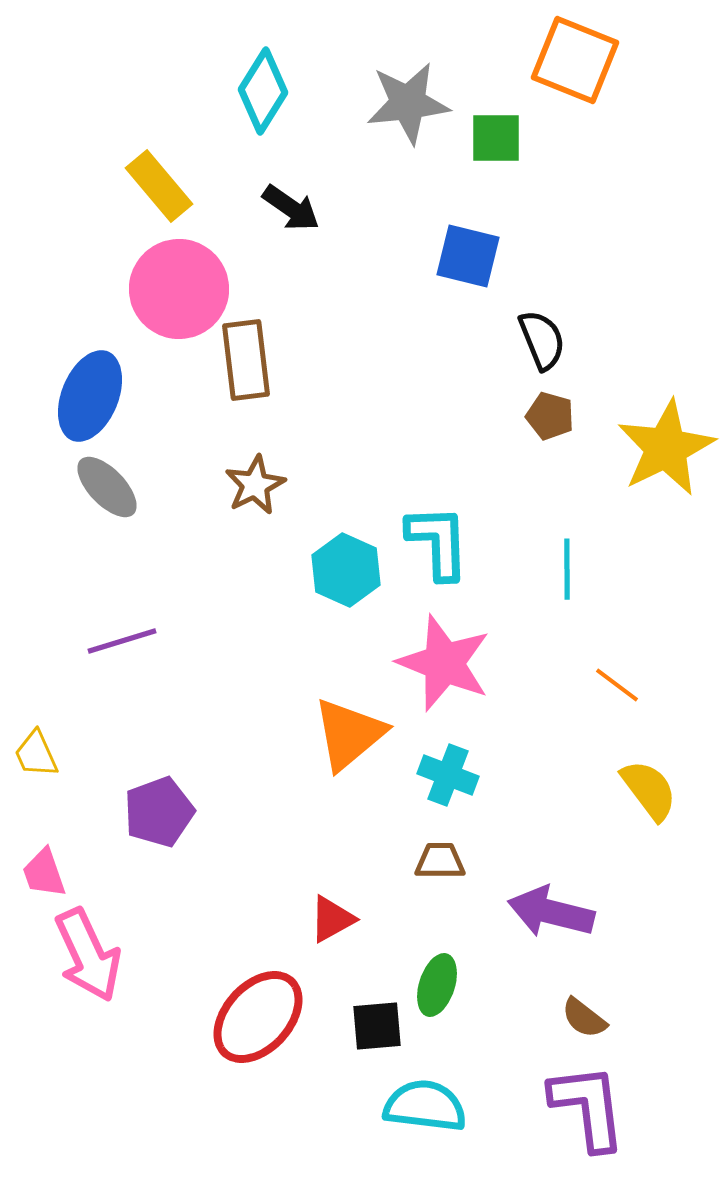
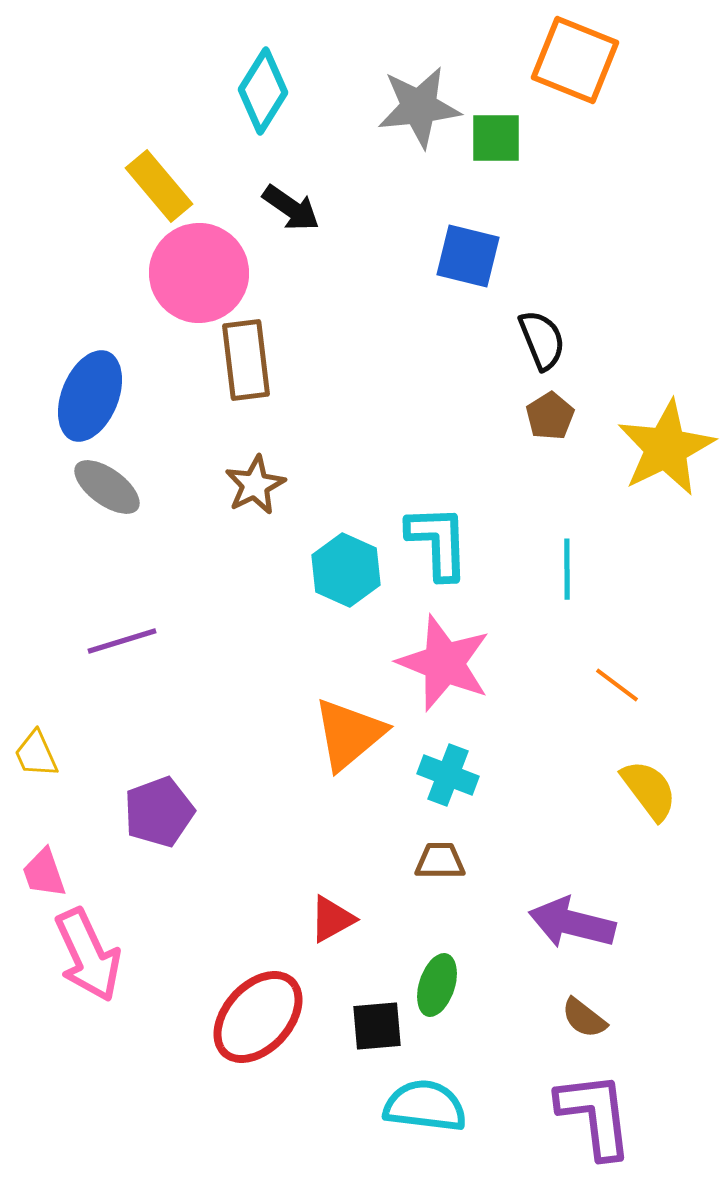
gray star: moved 11 px right, 4 px down
pink circle: moved 20 px right, 16 px up
brown pentagon: rotated 24 degrees clockwise
gray ellipse: rotated 10 degrees counterclockwise
purple arrow: moved 21 px right, 11 px down
purple L-shape: moved 7 px right, 8 px down
